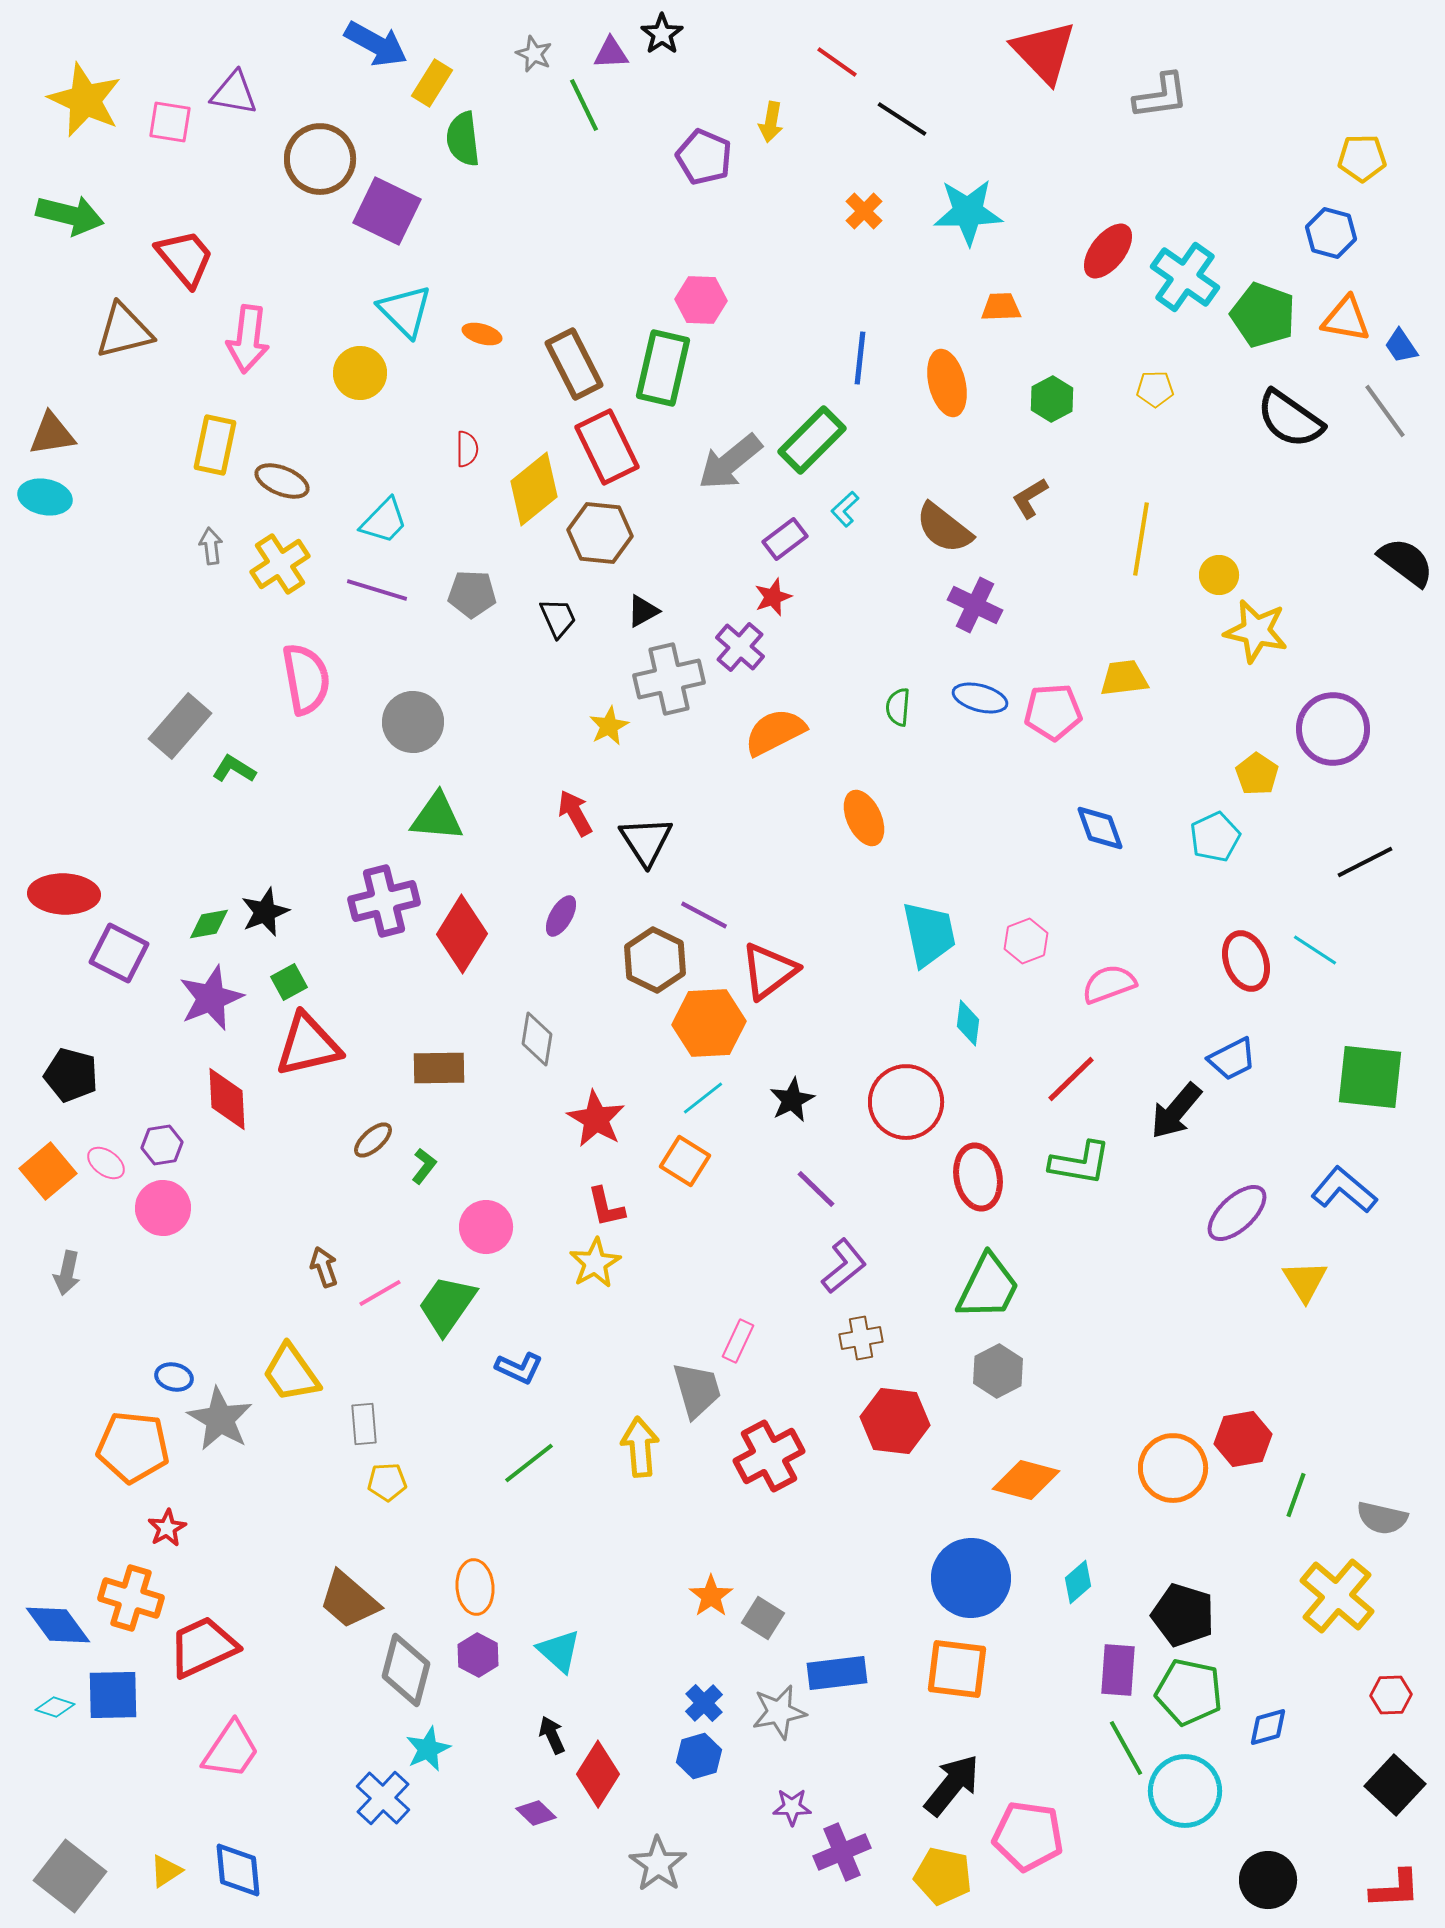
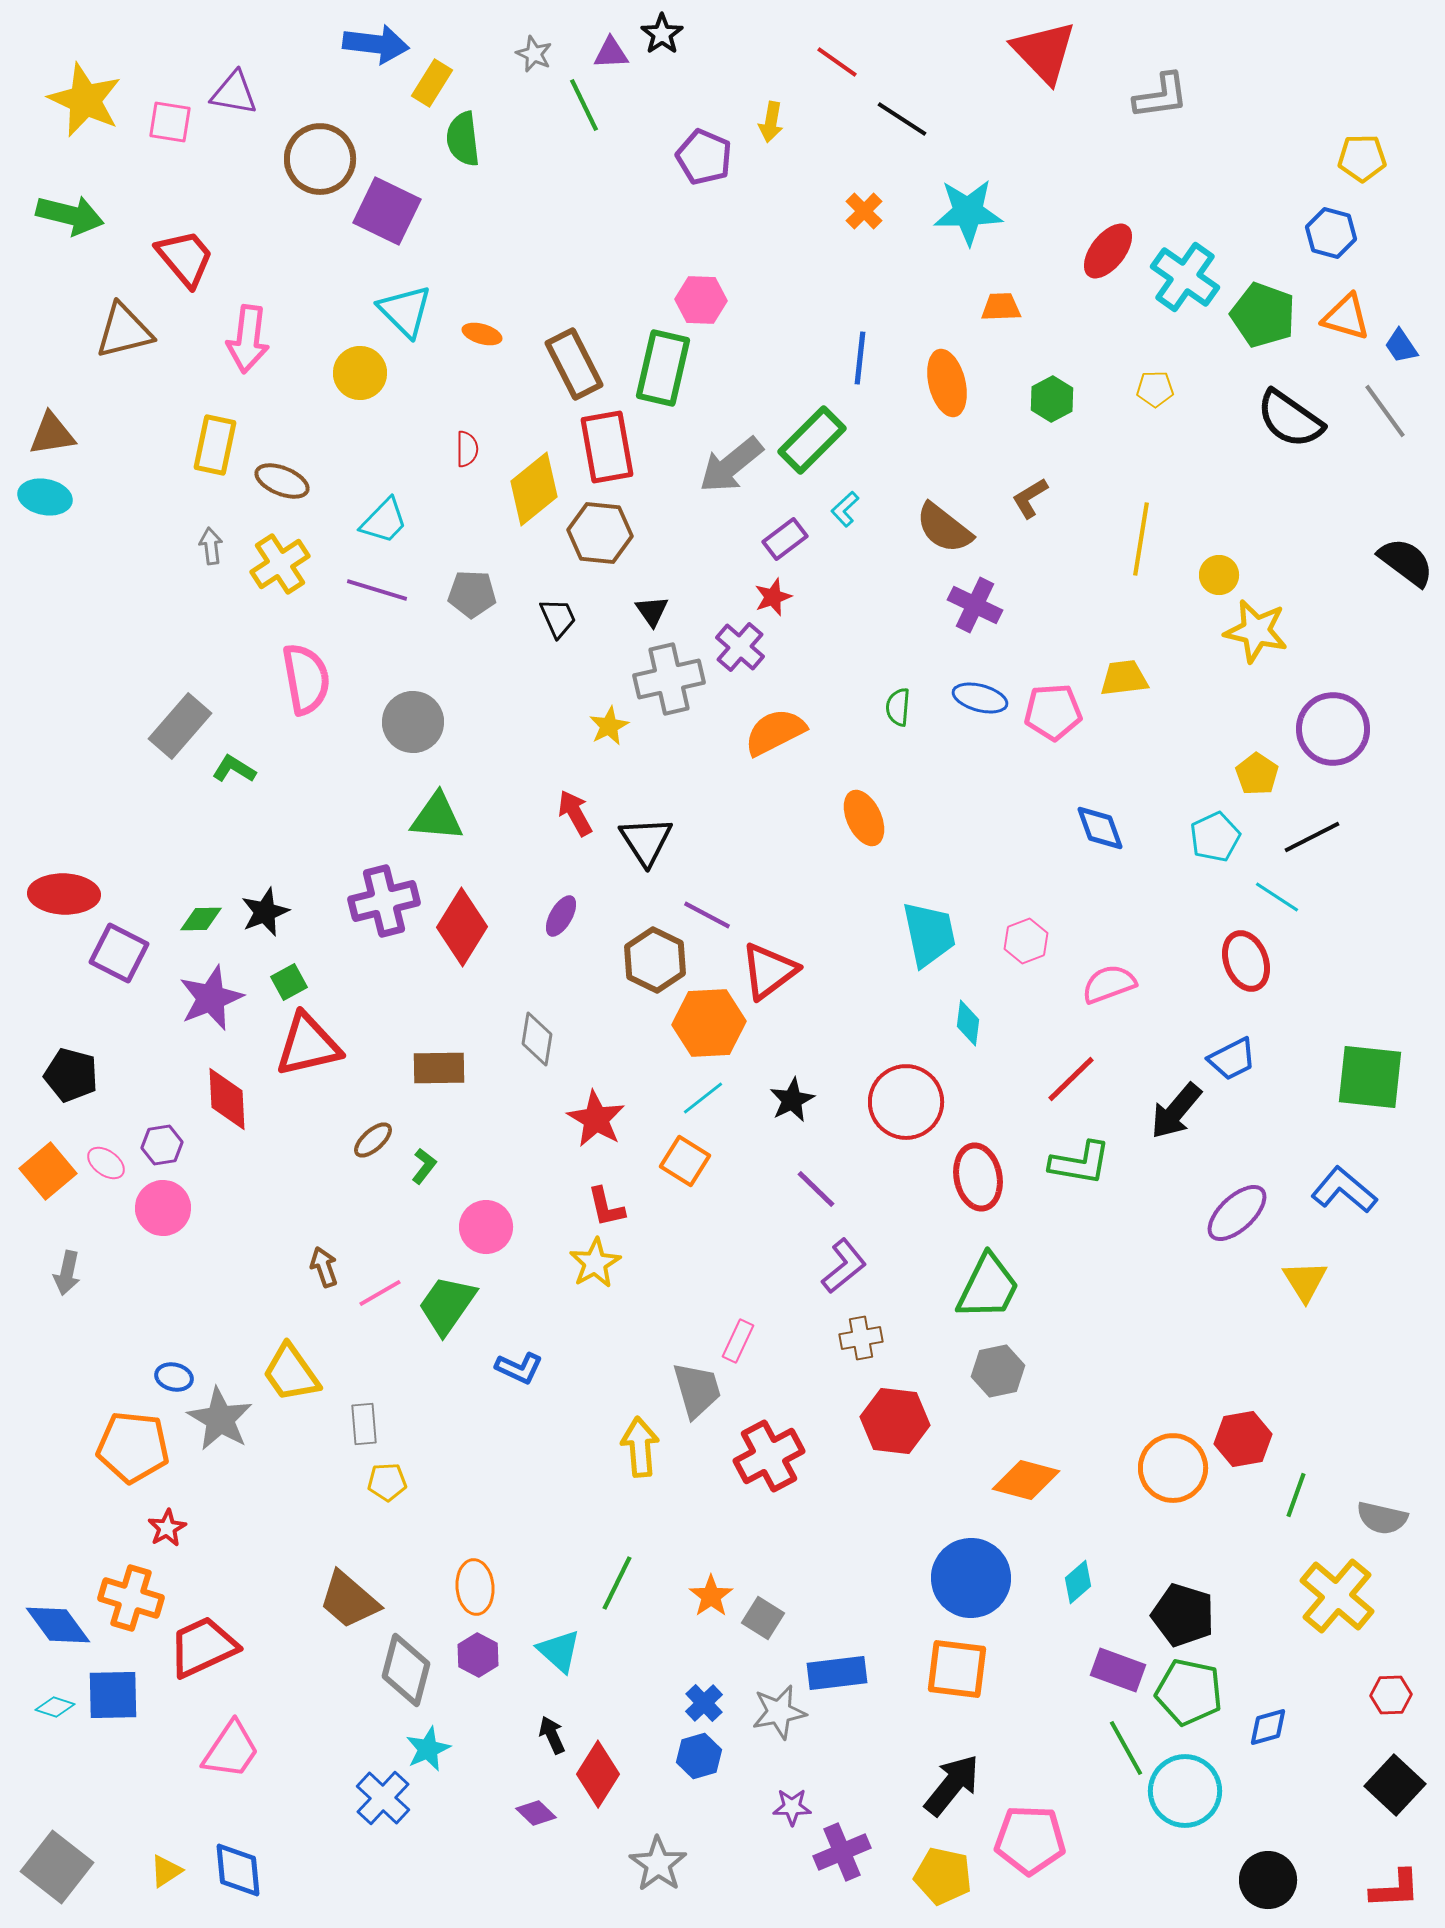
blue arrow at (376, 44): rotated 22 degrees counterclockwise
orange triangle at (1346, 319): moved 2 px up; rotated 6 degrees clockwise
red rectangle at (607, 447): rotated 16 degrees clockwise
gray arrow at (730, 462): moved 1 px right, 3 px down
black triangle at (643, 611): moved 9 px right; rotated 36 degrees counterclockwise
black line at (1365, 862): moved 53 px left, 25 px up
purple line at (704, 915): moved 3 px right
green diamond at (209, 924): moved 8 px left, 5 px up; rotated 9 degrees clockwise
red diamond at (462, 934): moved 7 px up
cyan line at (1315, 950): moved 38 px left, 53 px up
gray hexagon at (998, 1371): rotated 15 degrees clockwise
green line at (529, 1463): moved 88 px right, 120 px down; rotated 26 degrees counterclockwise
purple rectangle at (1118, 1670): rotated 74 degrees counterclockwise
pink pentagon at (1028, 1836): moved 2 px right, 4 px down; rotated 6 degrees counterclockwise
gray square at (70, 1876): moved 13 px left, 9 px up
